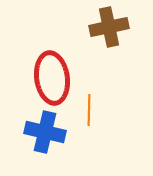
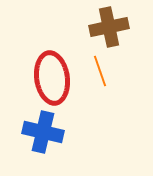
orange line: moved 11 px right, 39 px up; rotated 20 degrees counterclockwise
blue cross: moved 2 px left
